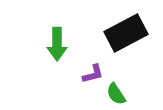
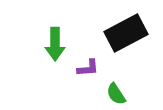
green arrow: moved 2 px left
purple L-shape: moved 5 px left, 6 px up; rotated 10 degrees clockwise
